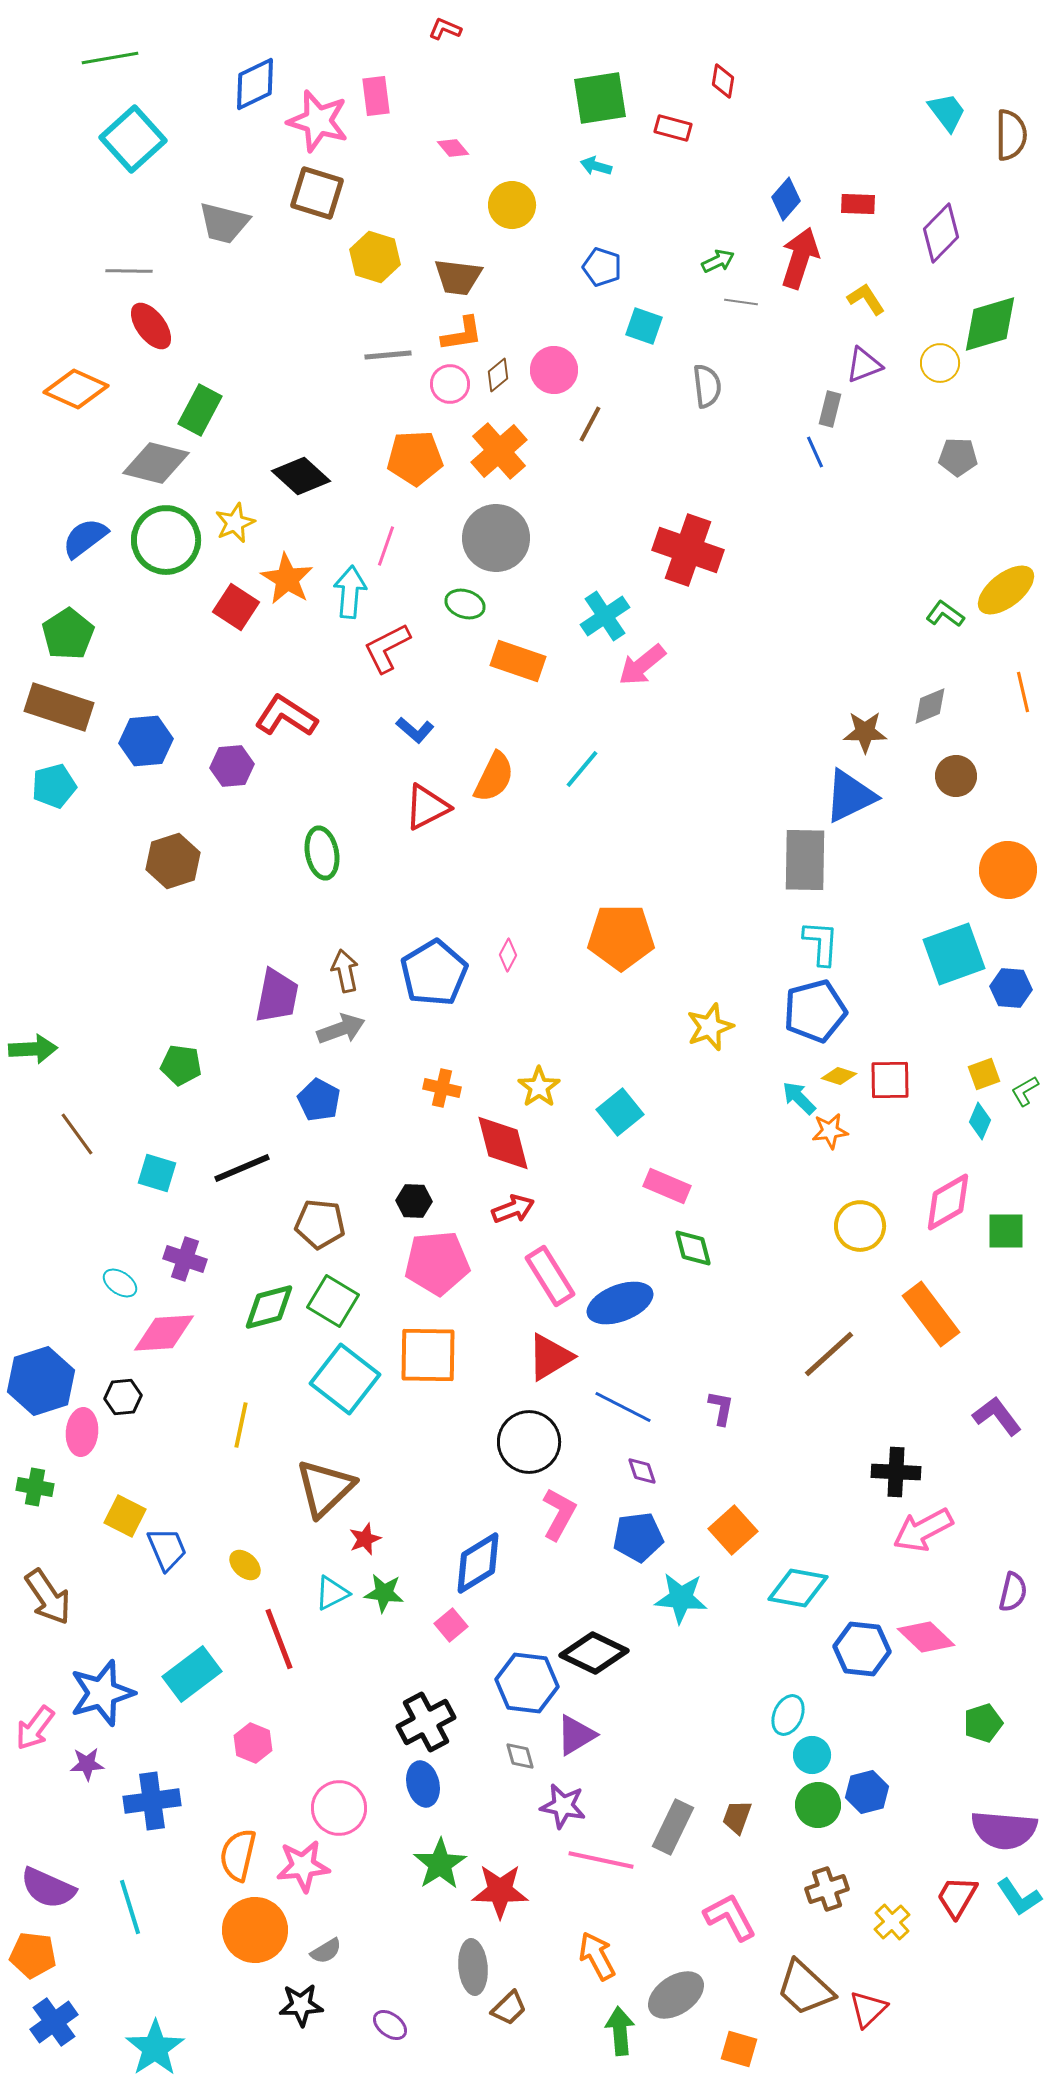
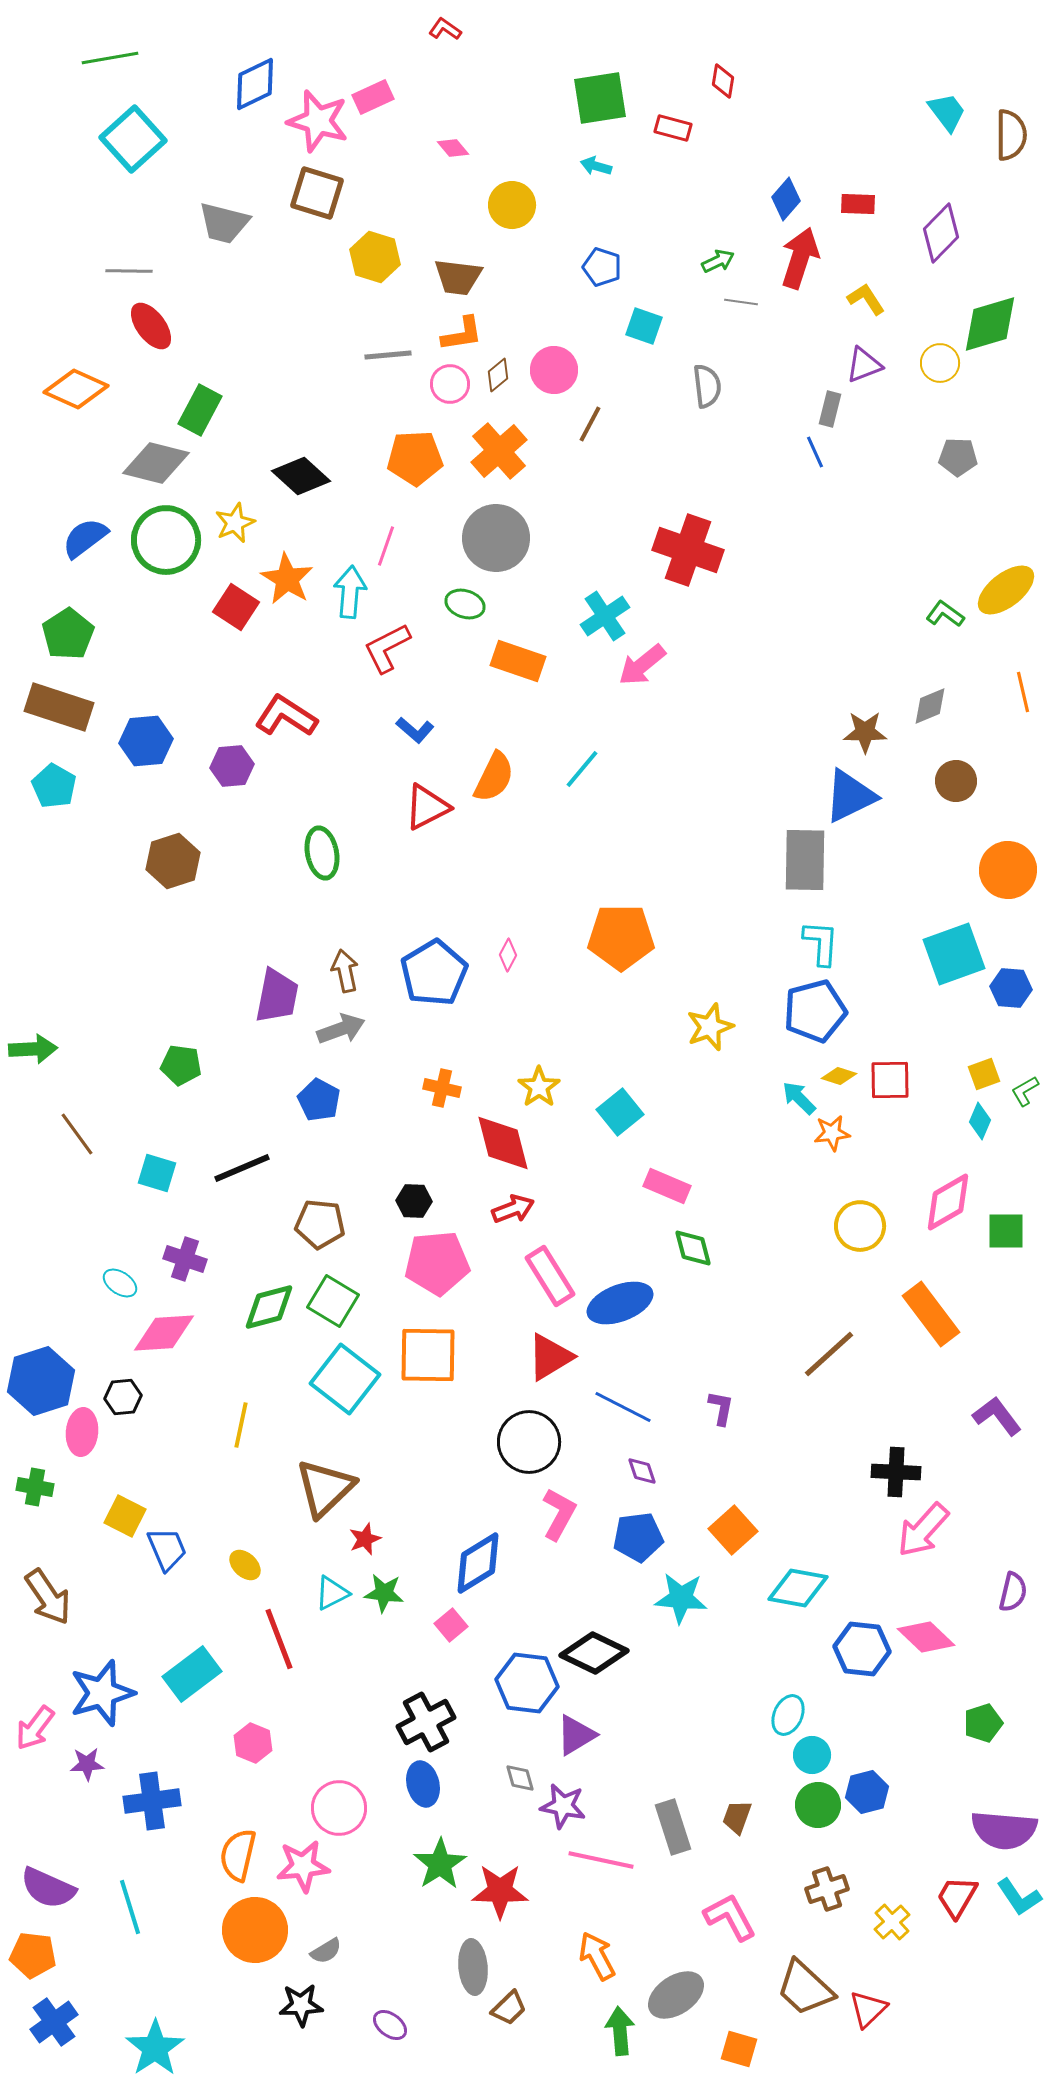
red L-shape at (445, 29): rotated 12 degrees clockwise
pink rectangle at (376, 96): moved 3 px left, 1 px down; rotated 72 degrees clockwise
brown circle at (956, 776): moved 5 px down
cyan pentagon at (54, 786): rotated 27 degrees counterclockwise
orange star at (830, 1131): moved 2 px right, 2 px down
pink arrow at (923, 1530): rotated 20 degrees counterclockwise
gray diamond at (520, 1756): moved 22 px down
gray rectangle at (673, 1827): rotated 44 degrees counterclockwise
